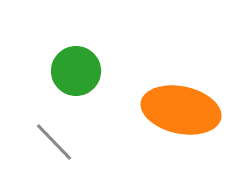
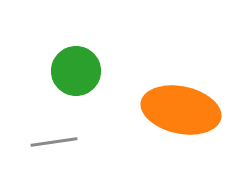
gray line: rotated 54 degrees counterclockwise
